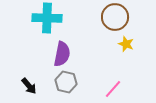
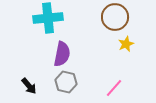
cyan cross: moved 1 px right; rotated 8 degrees counterclockwise
yellow star: rotated 28 degrees clockwise
pink line: moved 1 px right, 1 px up
